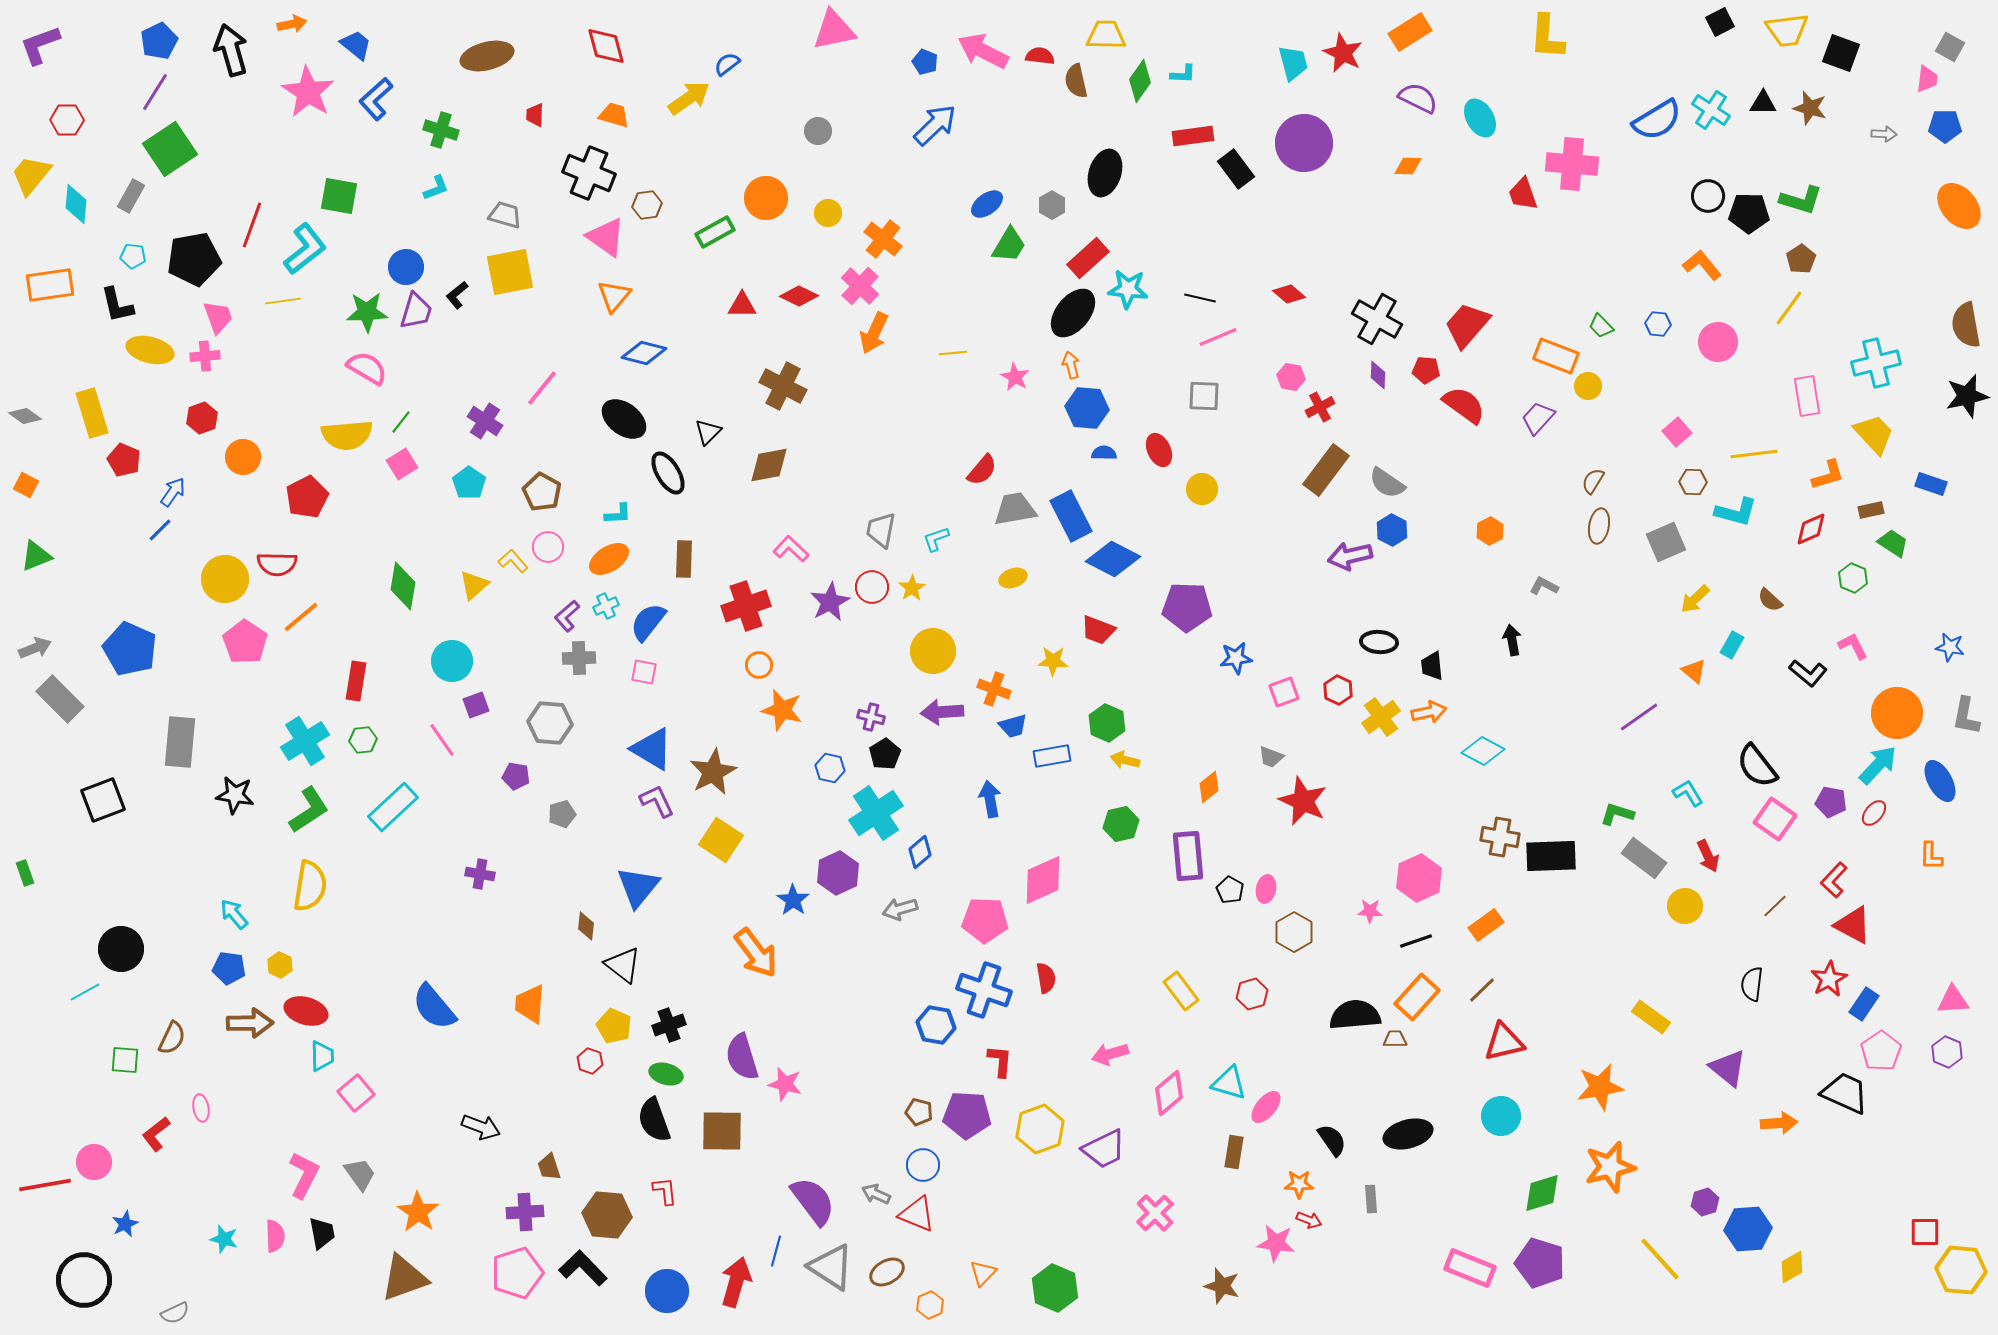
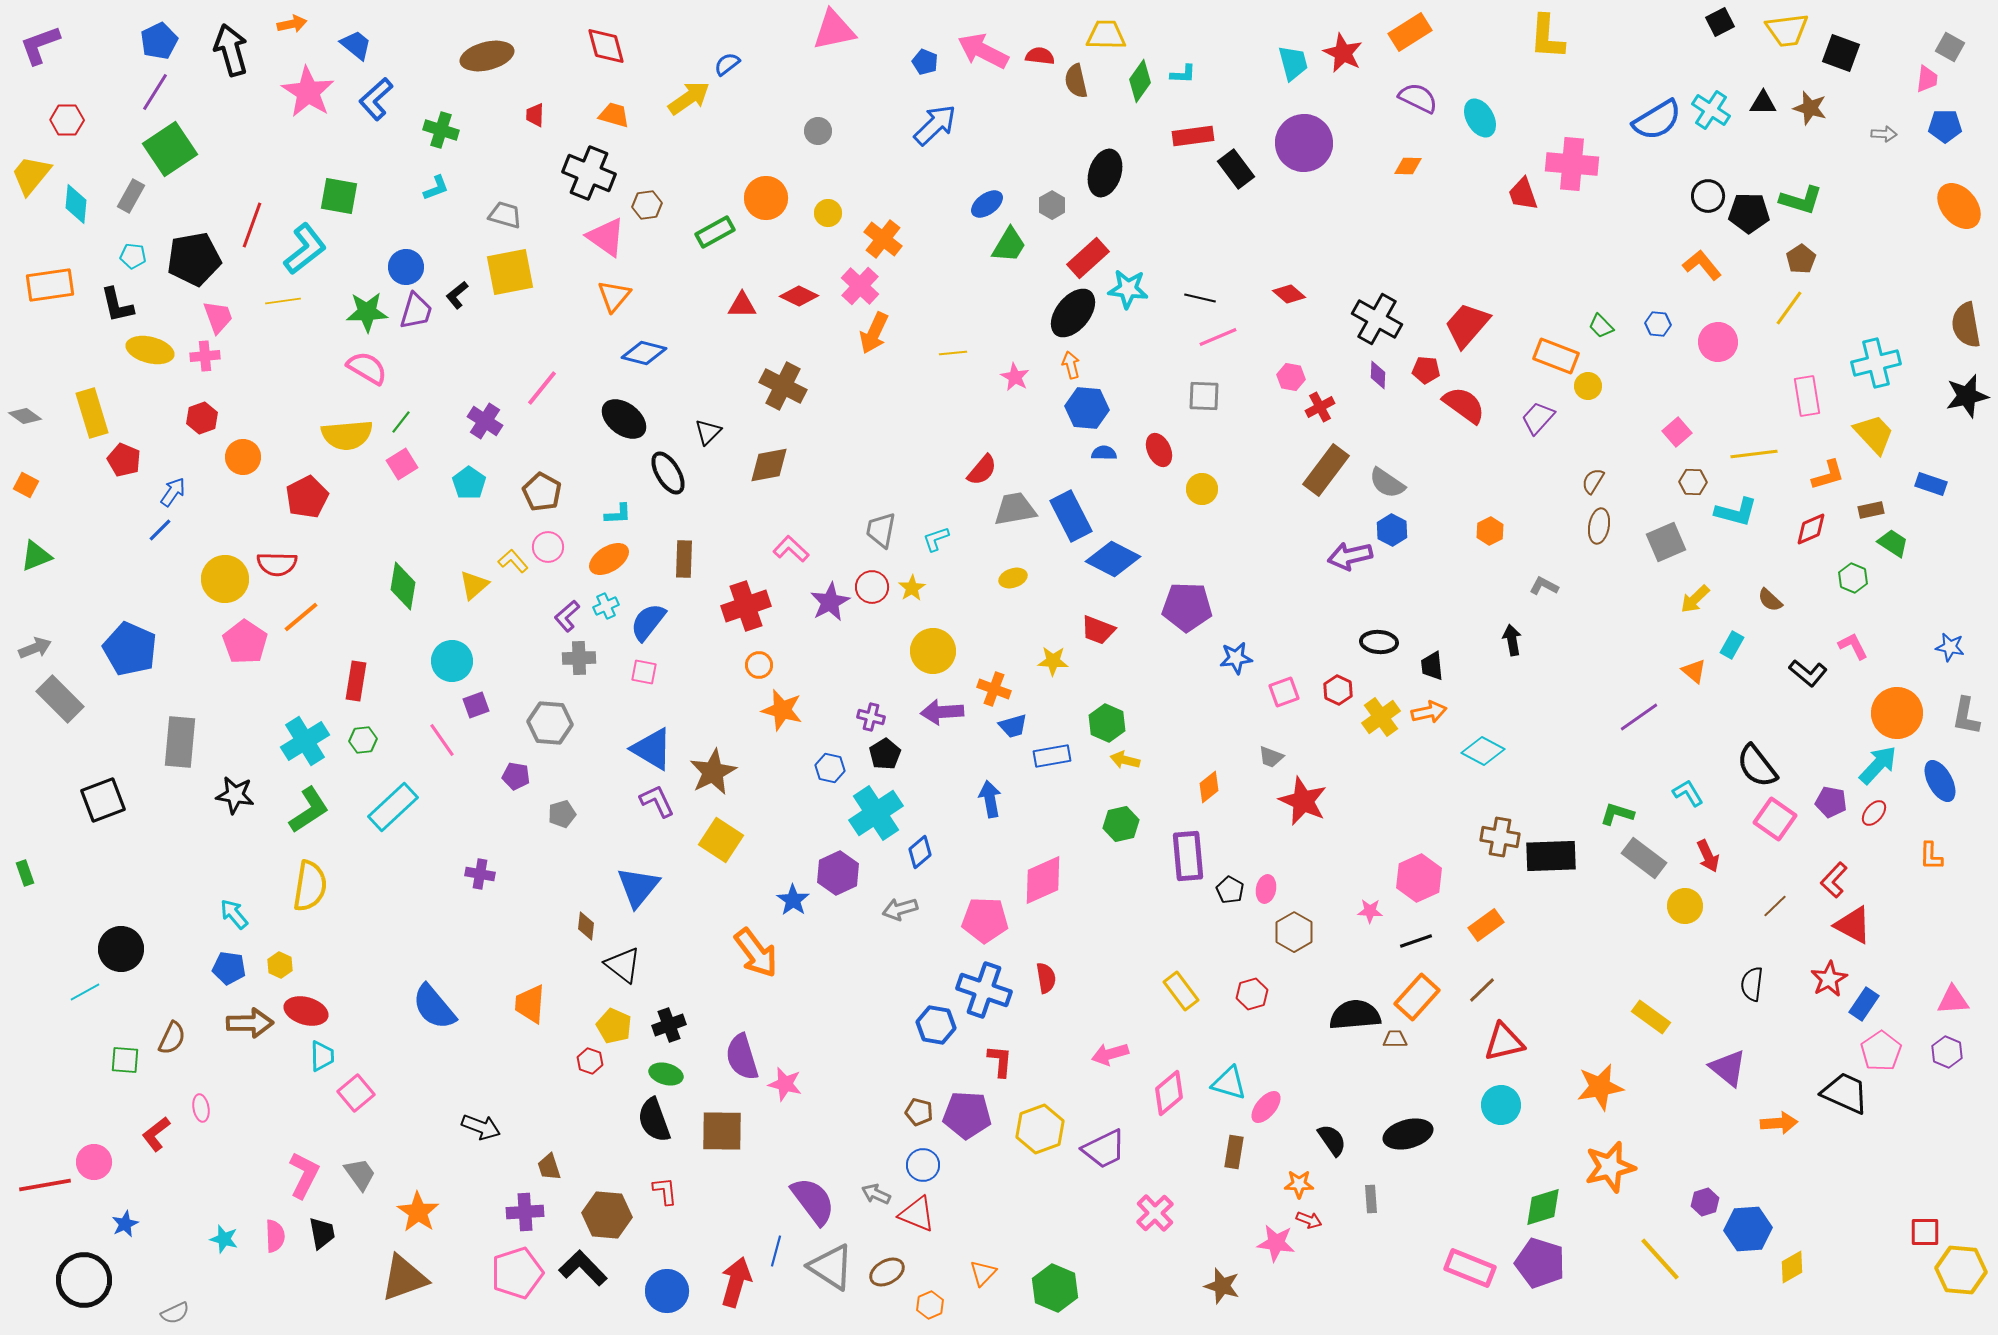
cyan circle at (1501, 1116): moved 11 px up
green diamond at (1542, 1193): moved 1 px right, 14 px down
